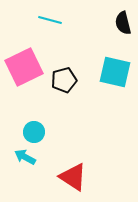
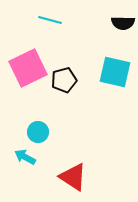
black semicircle: rotated 75 degrees counterclockwise
pink square: moved 4 px right, 1 px down
cyan circle: moved 4 px right
